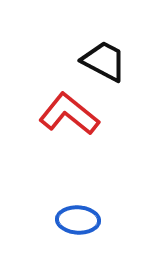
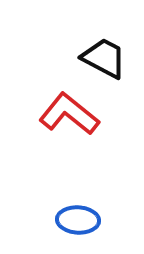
black trapezoid: moved 3 px up
